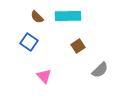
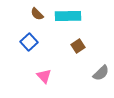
brown semicircle: moved 3 px up
blue square: rotated 12 degrees clockwise
gray semicircle: moved 1 px right, 3 px down
